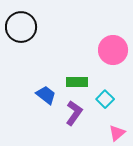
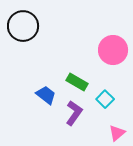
black circle: moved 2 px right, 1 px up
green rectangle: rotated 30 degrees clockwise
